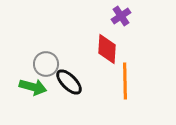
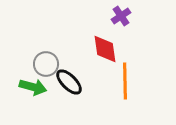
red diamond: moved 2 px left; rotated 12 degrees counterclockwise
